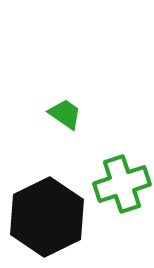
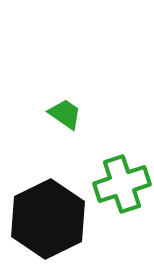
black hexagon: moved 1 px right, 2 px down
